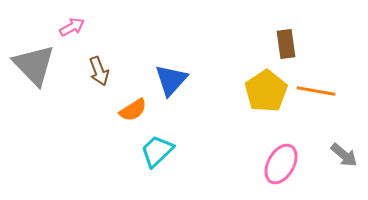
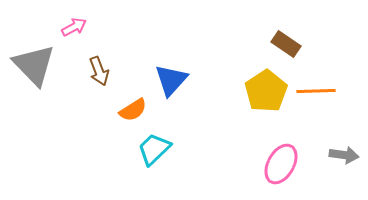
pink arrow: moved 2 px right
brown rectangle: rotated 48 degrees counterclockwise
orange line: rotated 12 degrees counterclockwise
cyan trapezoid: moved 3 px left, 2 px up
gray arrow: rotated 32 degrees counterclockwise
